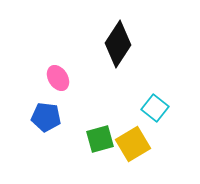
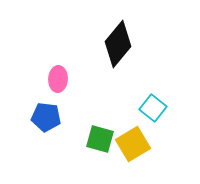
black diamond: rotated 6 degrees clockwise
pink ellipse: moved 1 px down; rotated 35 degrees clockwise
cyan square: moved 2 px left
green square: rotated 32 degrees clockwise
